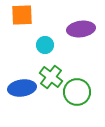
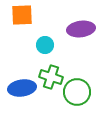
green cross: rotated 20 degrees counterclockwise
